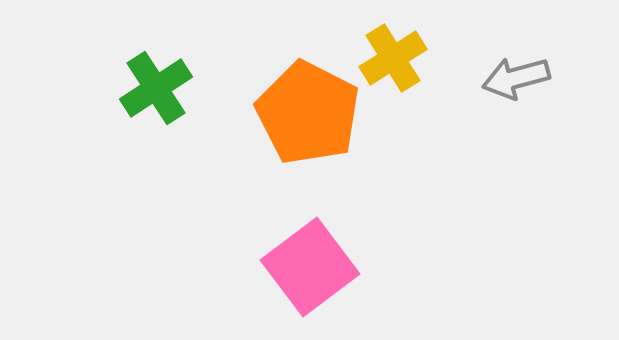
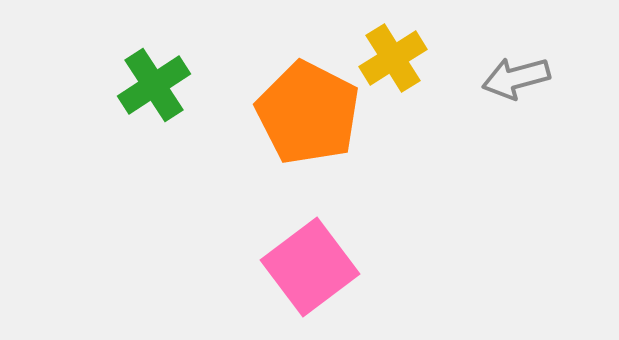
green cross: moved 2 px left, 3 px up
